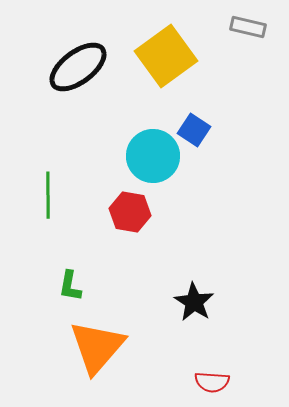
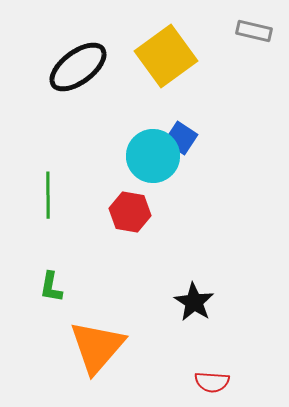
gray rectangle: moved 6 px right, 4 px down
blue square: moved 13 px left, 8 px down
green L-shape: moved 19 px left, 1 px down
